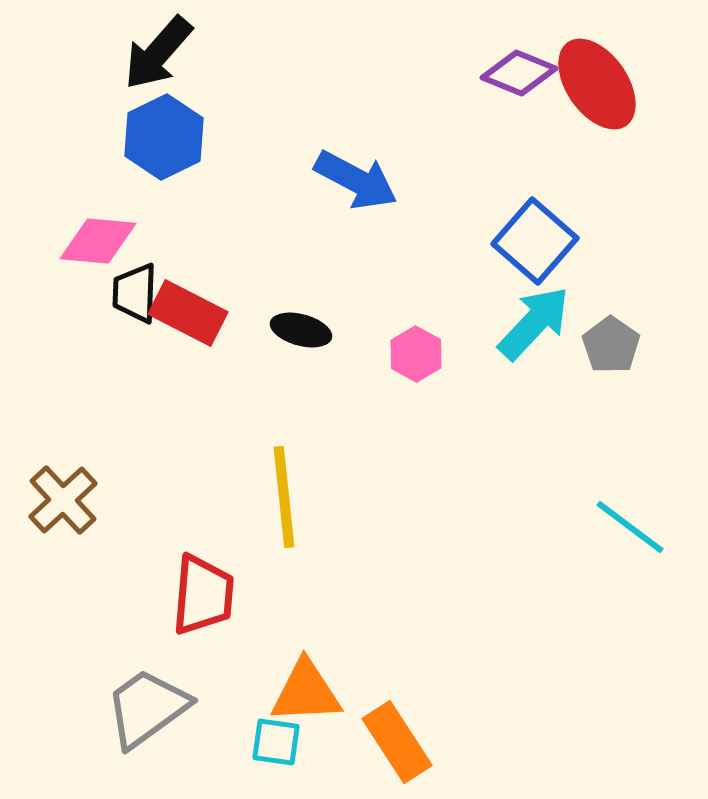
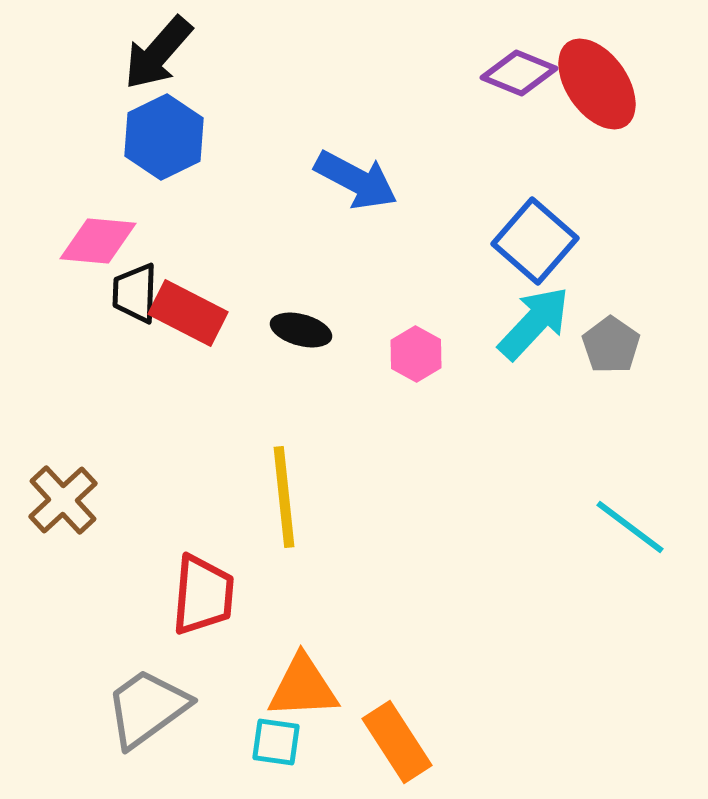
orange triangle: moved 3 px left, 5 px up
